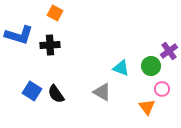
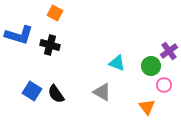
black cross: rotated 18 degrees clockwise
cyan triangle: moved 4 px left, 5 px up
pink circle: moved 2 px right, 4 px up
